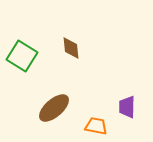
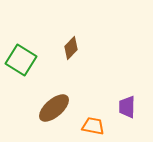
brown diamond: rotated 50 degrees clockwise
green square: moved 1 px left, 4 px down
orange trapezoid: moved 3 px left
